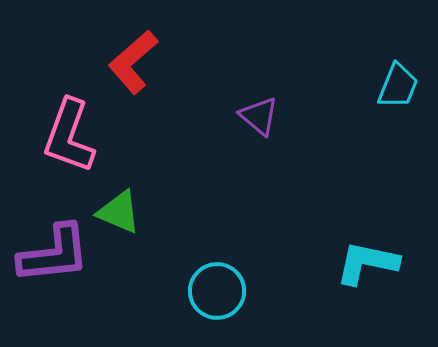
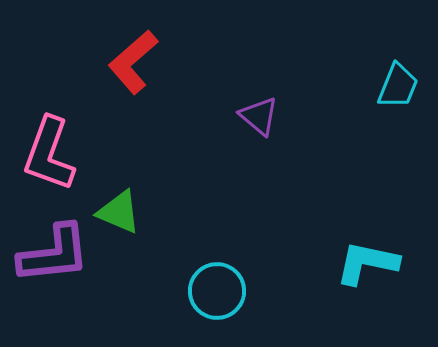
pink L-shape: moved 20 px left, 18 px down
